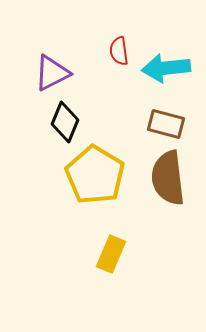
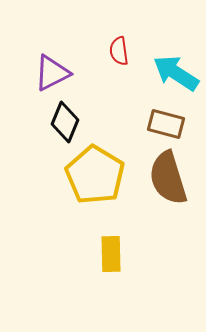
cyan arrow: moved 10 px right, 5 px down; rotated 39 degrees clockwise
brown semicircle: rotated 10 degrees counterclockwise
yellow rectangle: rotated 24 degrees counterclockwise
